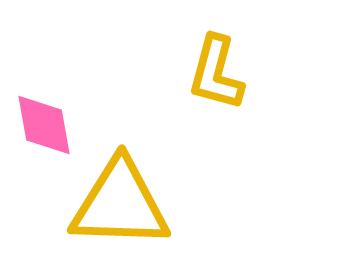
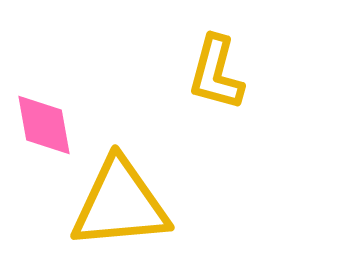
yellow triangle: rotated 7 degrees counterclockwise
